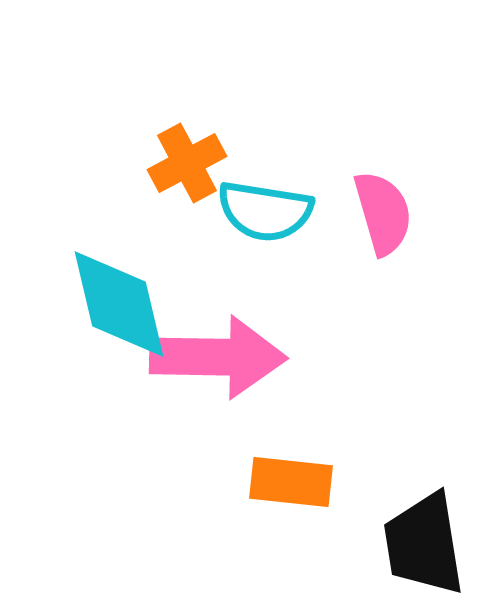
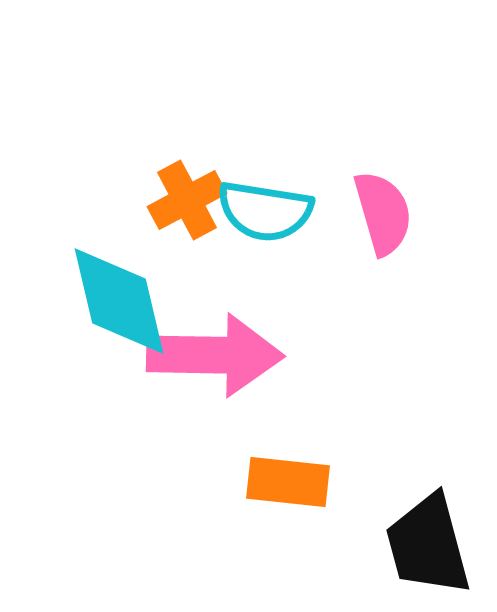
orange cross: moved 37 px down
cyan diamond: moved 3 px up
pink arrow: moved 3 px left, 2 px up
orange rectangle: moved 3 px left
black trapezoid: moved 4 px right, 1 px down; rotated 6 degrees counterclockwise
